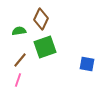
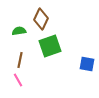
green square: moved 5 px right, 1 px up
brown line: rotated 28 degrees counterclockwise
pink line: rotated 48 degrees counterclockwise
